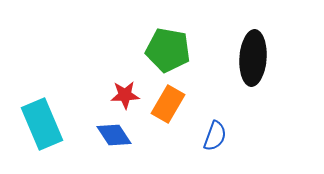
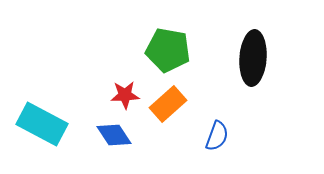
orange rectangle: rotated 18 degrees clockwise
cyan rectangle: rotated 39 degrees counterclockwise
blue semicircle: moved 2 px right
